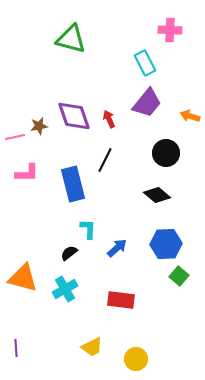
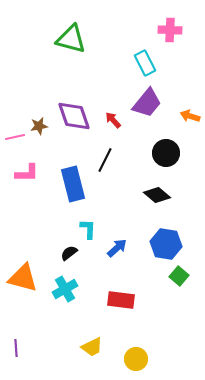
red arrow: moved 4 px right, 1 px down; rotated 18 degrees counterclockwise
blue hexagon: rotated 12 degrees clockwise
